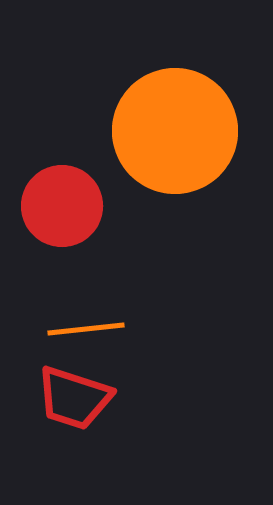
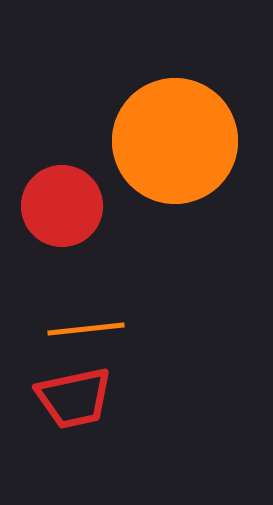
orange circle: moved 10 px down
red trapezoid: rotated 30 degrees counterclockwise
